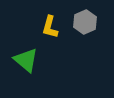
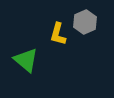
yellow L-shape: moved 8 px right, 7 px down
